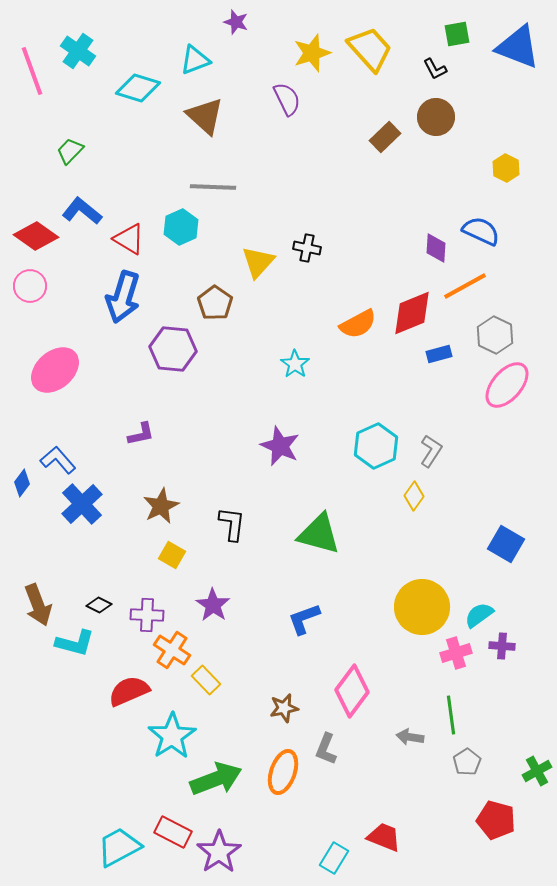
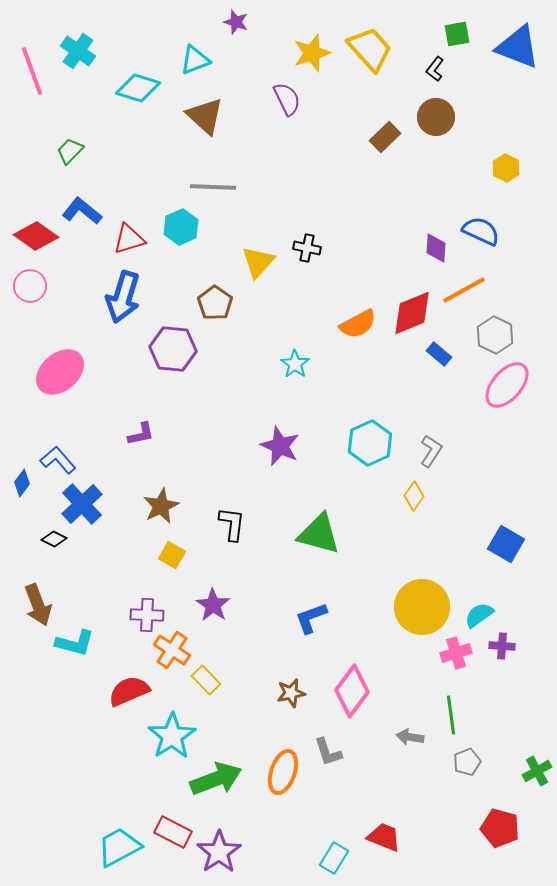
black L-shape at (435, 69): rotated 65 degrees clockwise
red triangle at (129, 239): rotated 48 degrees counterclockwise
orange line at (465, 286): moved 1 px left, 4 px down
blue rectangle at (439, 354): rotated 55 degrees clockwise
pink ellipse at (55, 370): moved 5 px right, 2 px down
cyan hexagon at (376, 446): moved 6 px left, 3 px up
black diamond at (99, 605): moved 45 px left, 66 px up
blue L-shape at (304, 619): moved 7 px right, 1 px up
brown star at (284, 708): moved 7 px right, 15 px up
gray L-shape at (326, 749): moved 2 px right, 3 px down; rotated 40 degrees counterclockwise
gray pentagon at (467, 762): rotated 12 degrees clockwise
red pentagon at (496, 820): moved 4 px right, 8 px down
